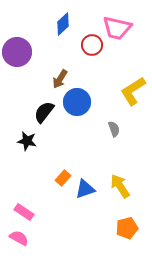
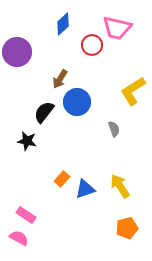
orange rectangle: moved 1 px left, 1 px down
pink rectangle: moved 2 px right, 3 px down
